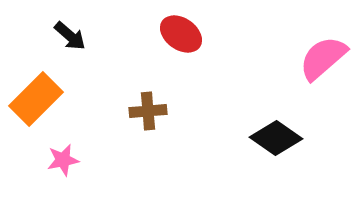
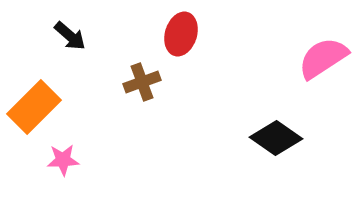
red ellipse: rotated 72 degrees clockwise
pink semicircle: rotated 8 degrees clockwise
orange rectangle: moved 2 px left, 8 px down
brown cross: moved 6 px left, 29 px up; rotated 15 degrees counterclockwise
pink star: rotated 8 degrees clockwise
